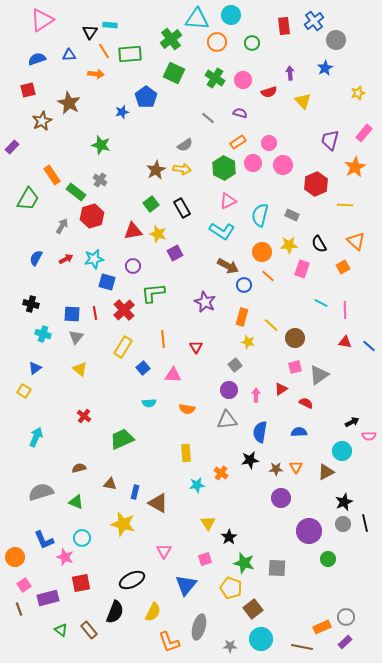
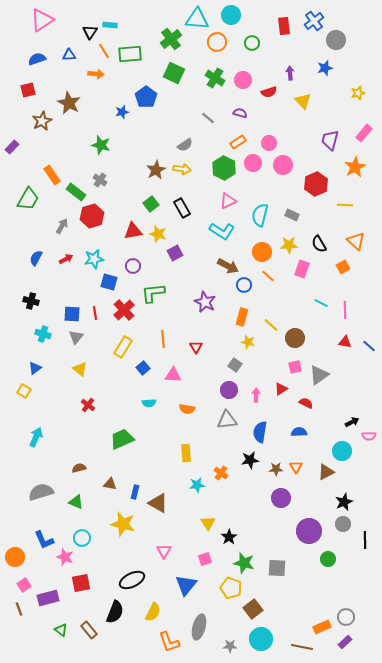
blue star at (325, 68): rotated 14 degrees clockwise
blue square at (107, 282): moved 2 px right
black cross at (31, 304): moved 3 px up
gray square at (235, 365): rotated 16 degrees counterclockwise
red cross at (84, 416): moved 4 px right, 11 px up
black line at (365, 523): moved 17 px down; rotated 12 degrees clockwise
